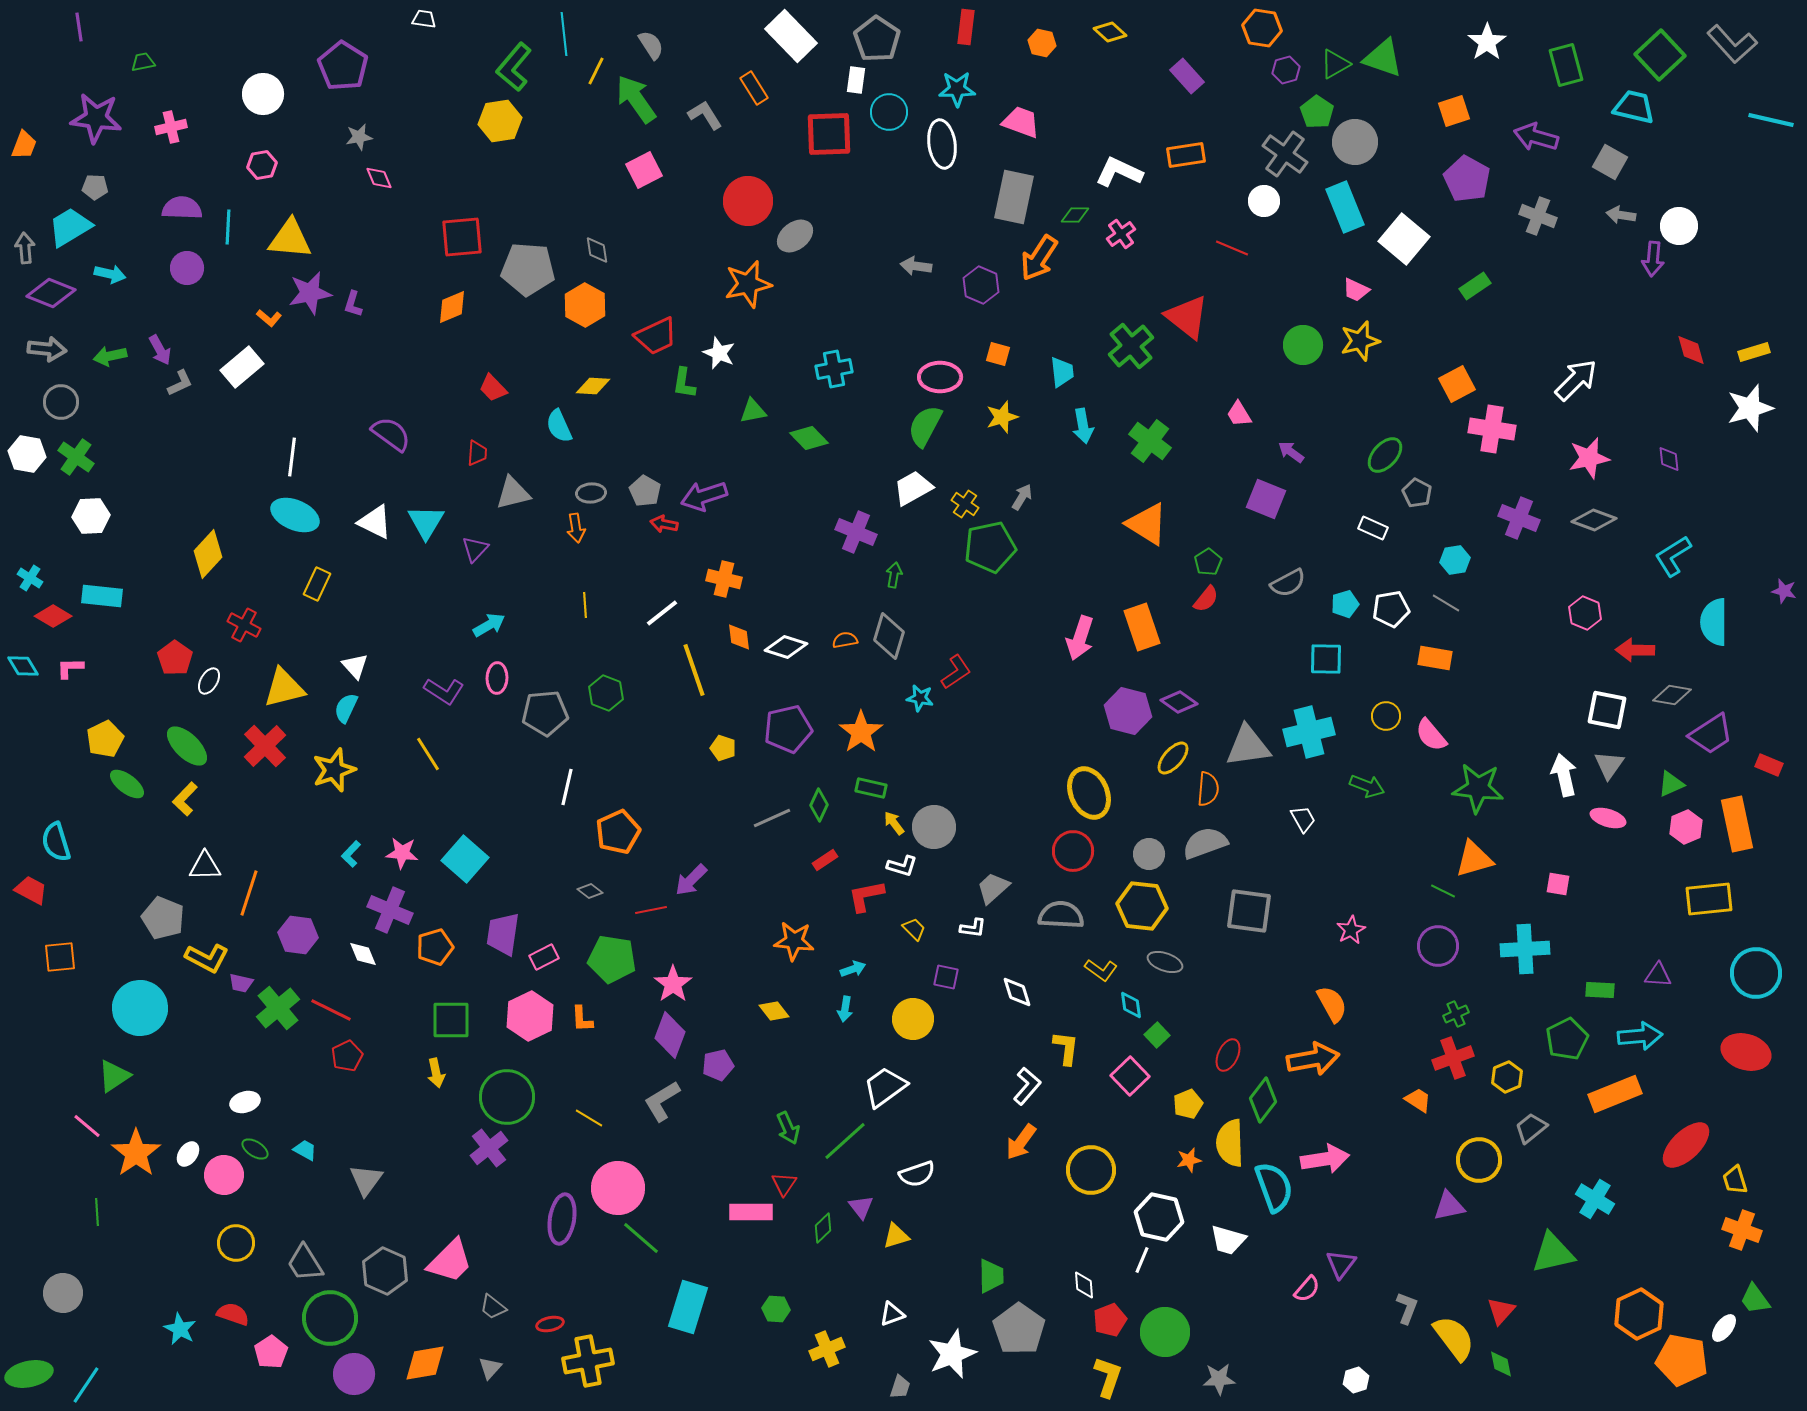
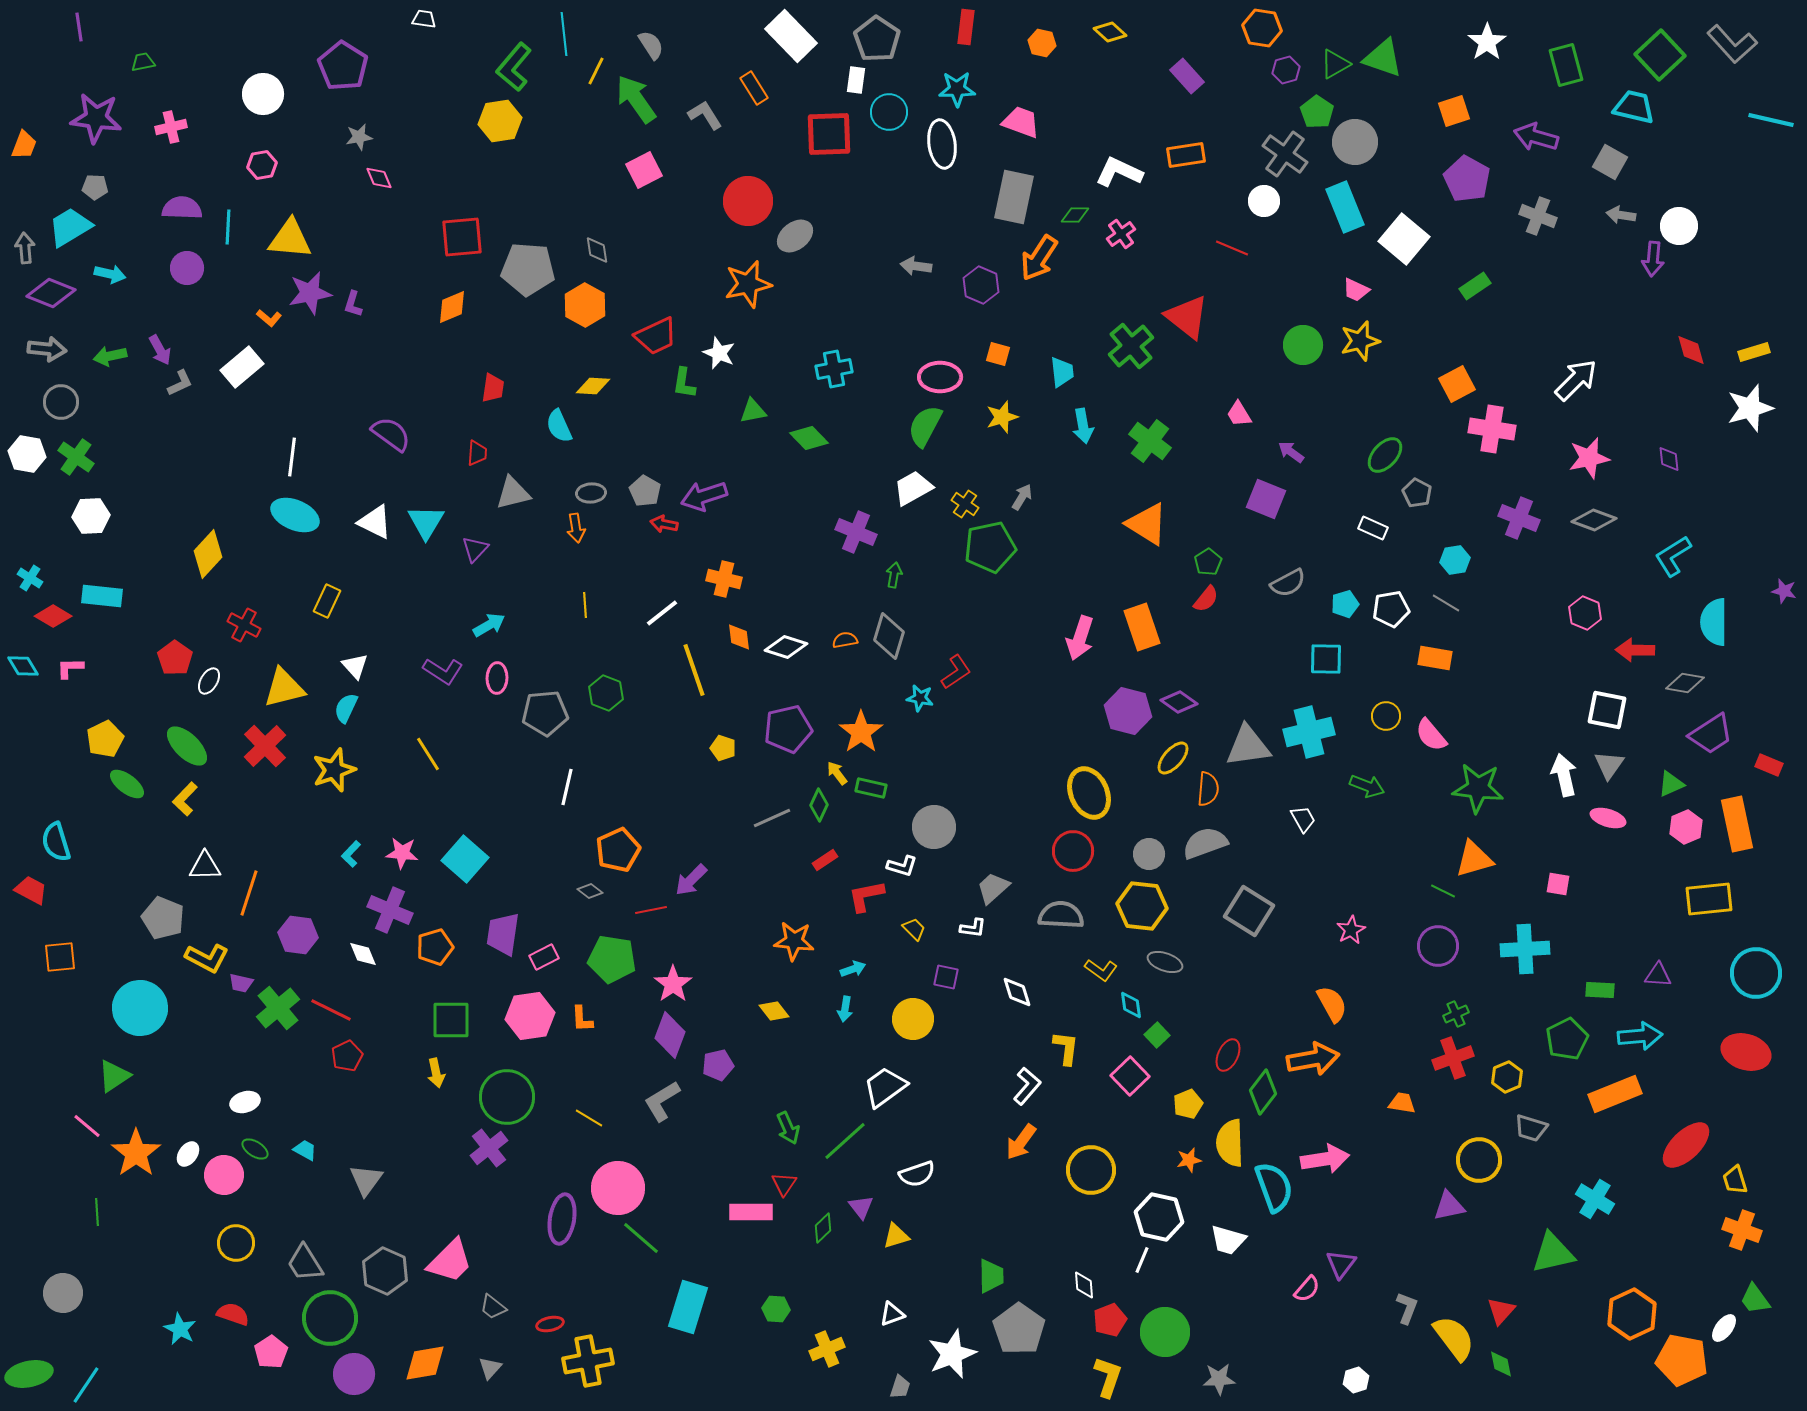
red trapezoid at (493, 388): rotated 128 degrees counterclockwise
yellow rectangle at (317, 584): moved 10 px right, 17 px down
purple L-shape at (444, 691): moved 1 px left, 20 px up
gray diamond at (1672, 695): moved 13 px right, 12 px up
yellow arrow at (894, 823): moved 57 px left, 50 px up
orange pentagon at (618, 832): moved 18 px down
gray square at (1249, 911): rotated 24 degrees clockwise
pink hexagon at (530, 1016): rotated 18 degrees clockwise
green diamond at (1263, 1100): moved 8 px up
orange trapezoid at (1418, 1100): moved 16 px left, 3 px down; rotated 24 degrees counterclockwise
gray trapezoid at (1531, 1128): rotated 124 degrees counterclockwise
orange hexagon at (1639, 1314): moved 7 px left
